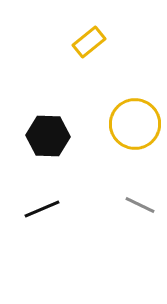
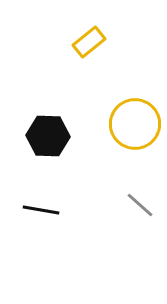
gray line: rotated 16 degrees clockwise
black line: moved 1 px left, 1 px down; rotated 33 degrees clockwise
